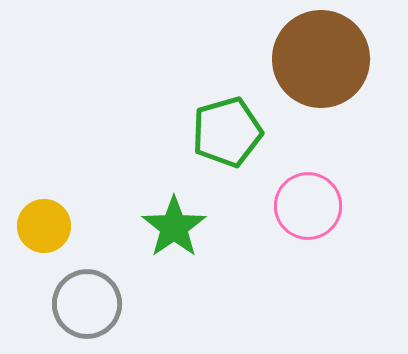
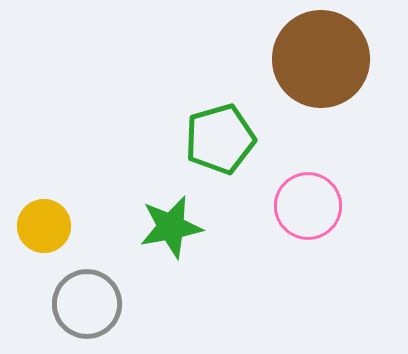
green pentagon: moved 7 px left, 7 px down
green star: moved 3 px left; rotated 24 degrees clockwise
